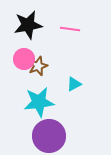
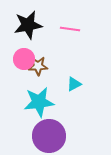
brown star: rotated 18 degrees clockwise
